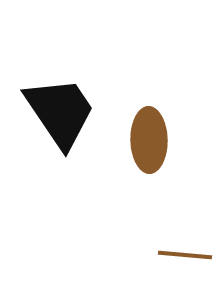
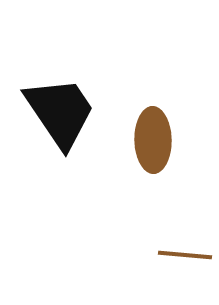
brown ellipse: moved 4 px right
